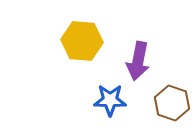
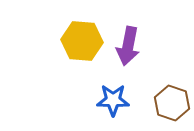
purple arrow: moved 10 px left, 15 px up
blue star: moved 3 px right
